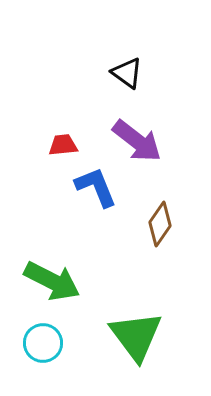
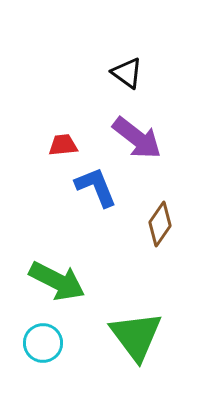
purple arrow: moved 3 px up
green arrow: moved 5 px right
